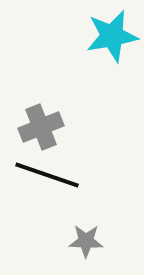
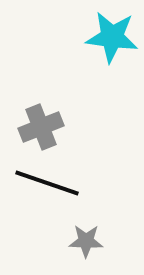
cyan star: moved 1 px down; rotated 18 degrees clockwise
black line: moved 8 px down
